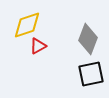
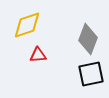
red triangle: moved 9 px down; rotated 24 degrees clockwise
